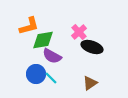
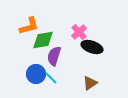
purple semicircle: moved 2 px right; rotated 78 degrees clockwise
